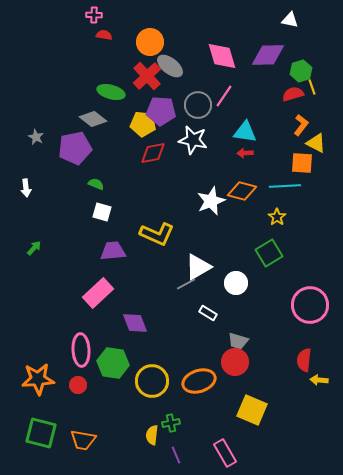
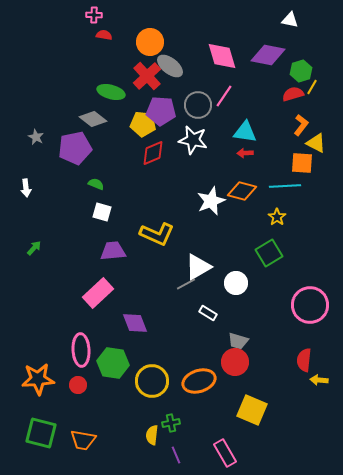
purple diamond at (268, 55): rotated 12 degrees clockwise
yellow line at (312, 87): rotated 49 degrees clockwise
red diamond at (153, 153): rotated 12 degrees counterclockwise
